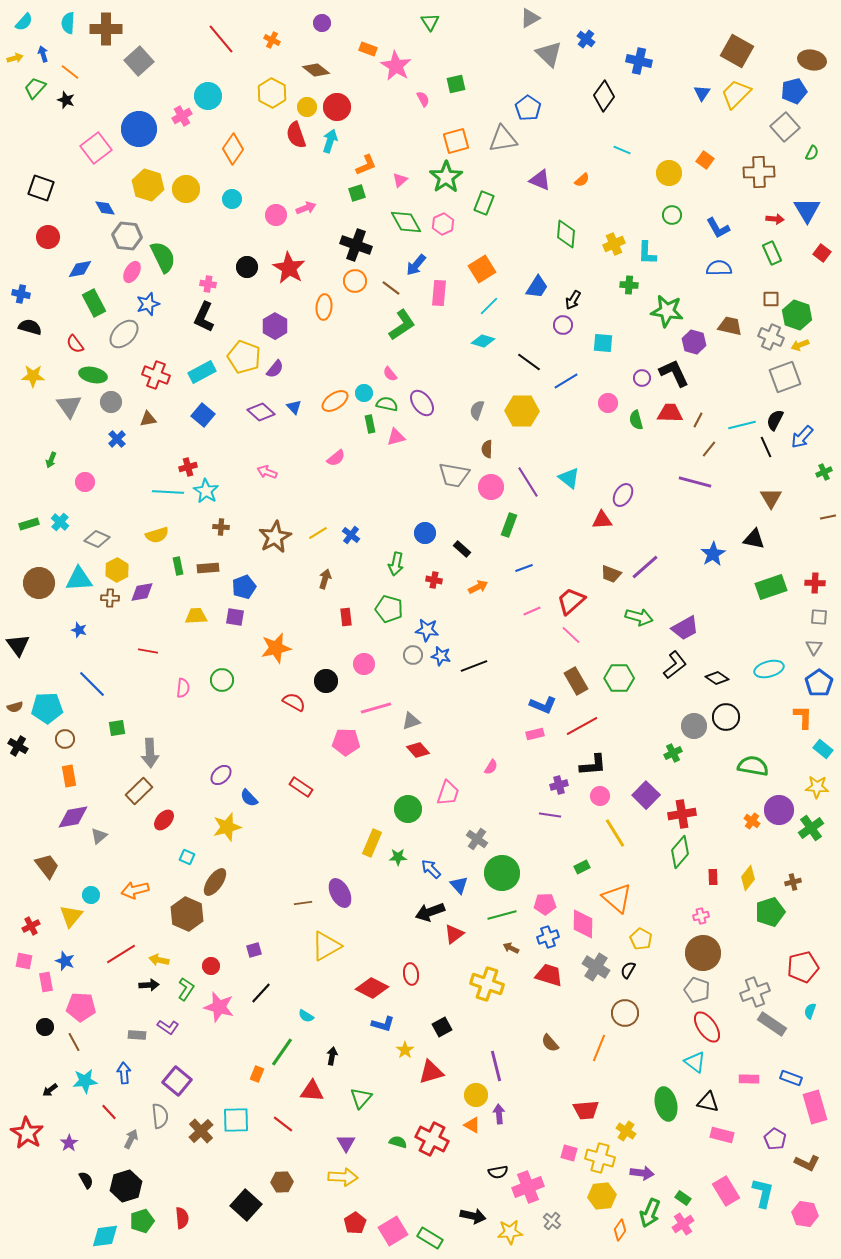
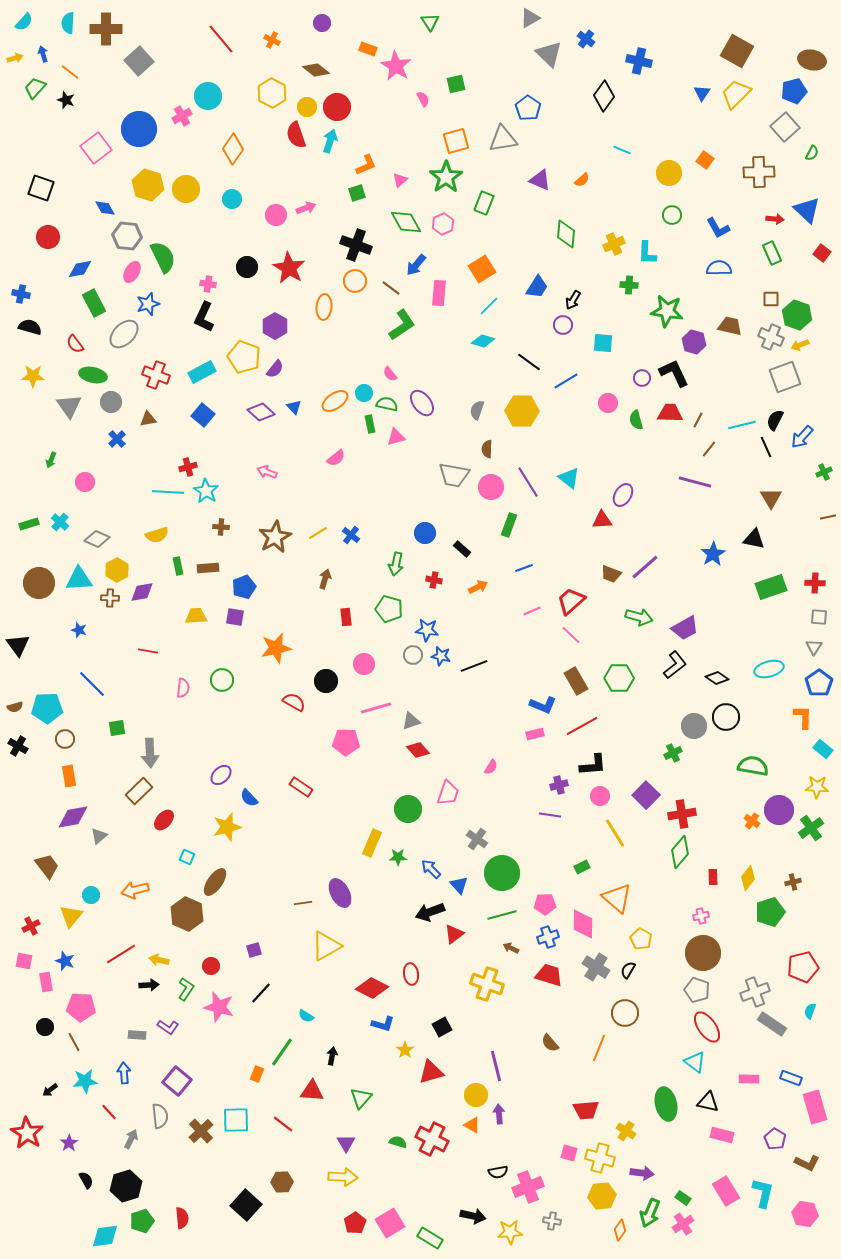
blue triangle at (807, 210): rotated 16 degrees counterclockwise
gray cross at (552, 1221): rotated 30 degrees counterclockwise
pink square at (393, 1231): moved 3 px left, 8 px up
